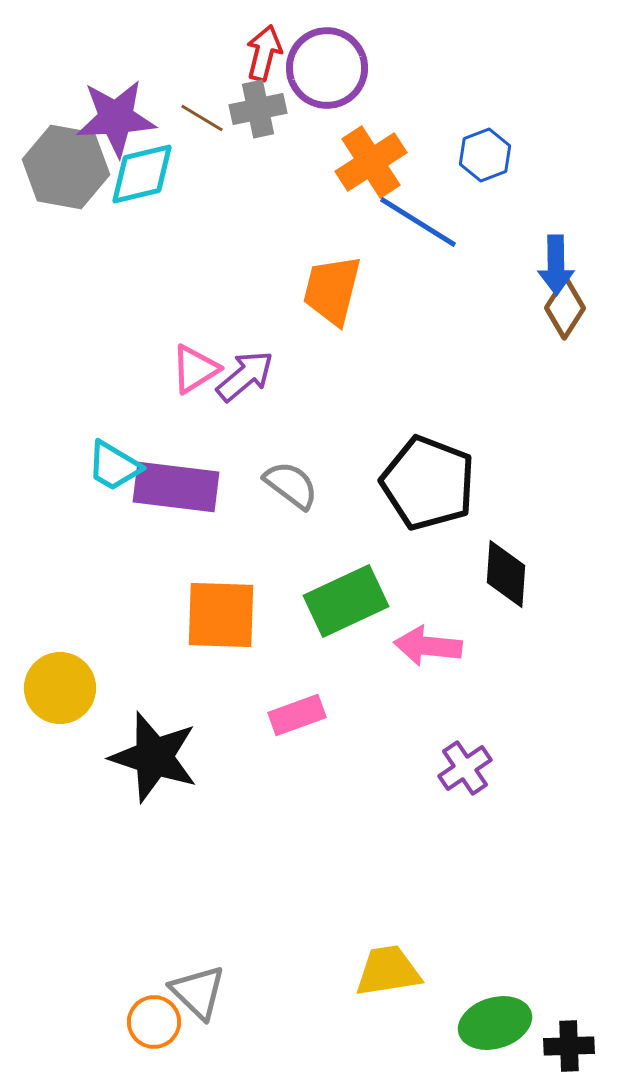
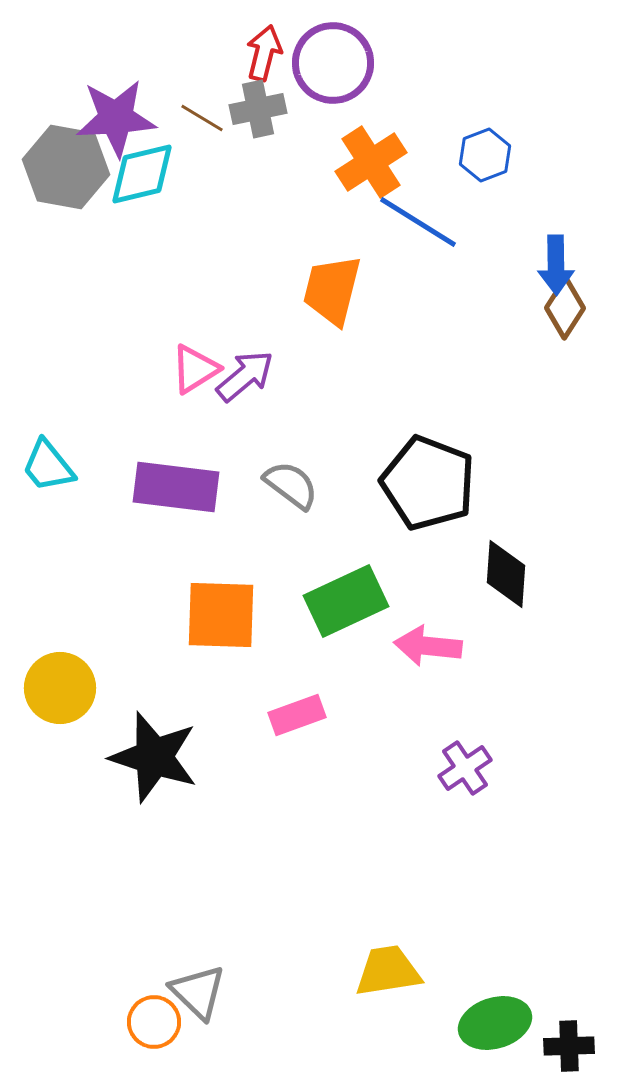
purple circle: moved 6 px right, 5 px up
cyan trapezoid: moved 66 px left; rotated 20 degrees clockwise
